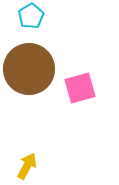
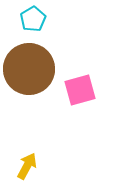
cyan pentagon: moved 2 px right, 3 px down
pink square: moved 2 px down
